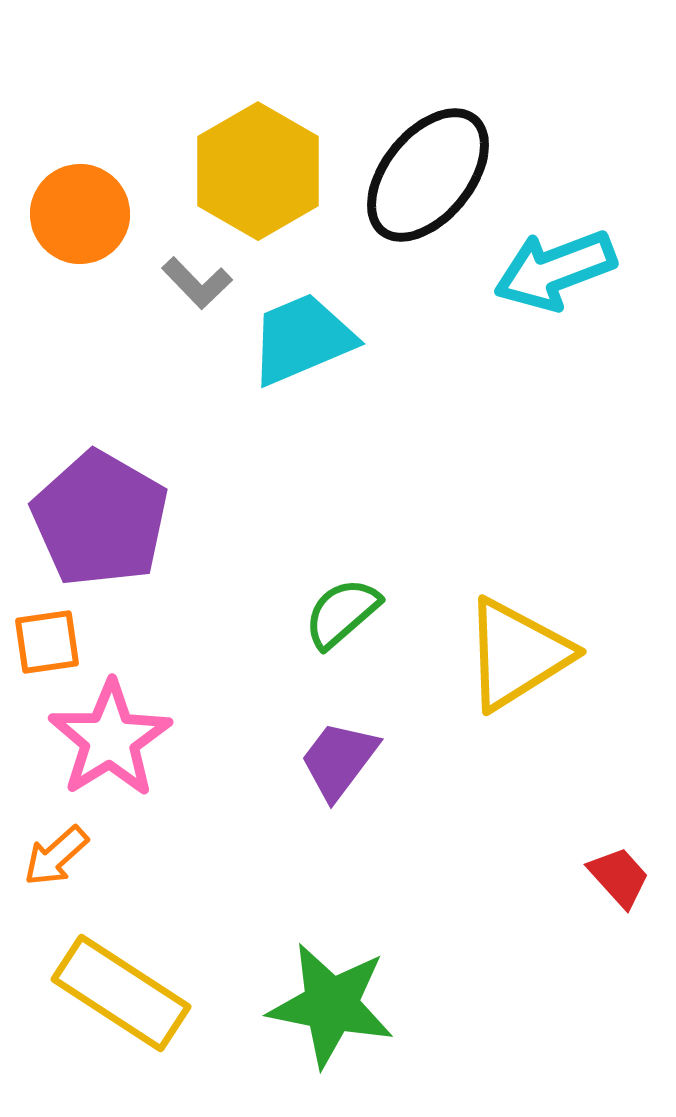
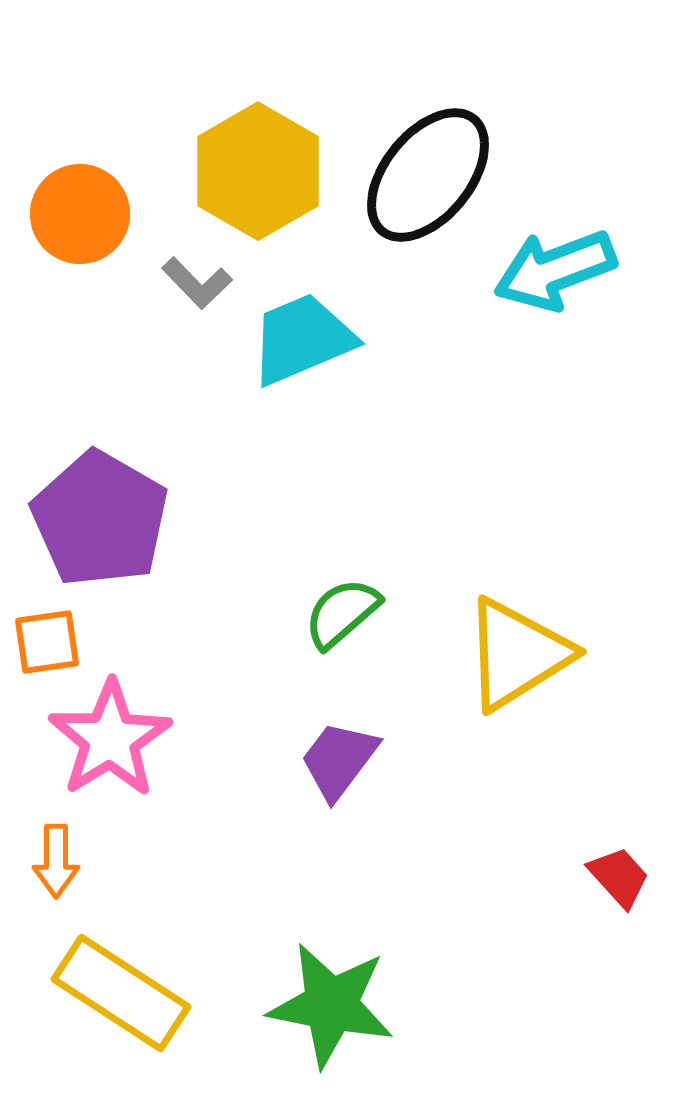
orange arrow: moved 5 px down; rotated 48 degrees counterclockwise
